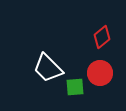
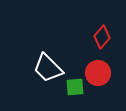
red diamond: rotated 10 degrees counterclockwise
red circle: moved 2 px left
